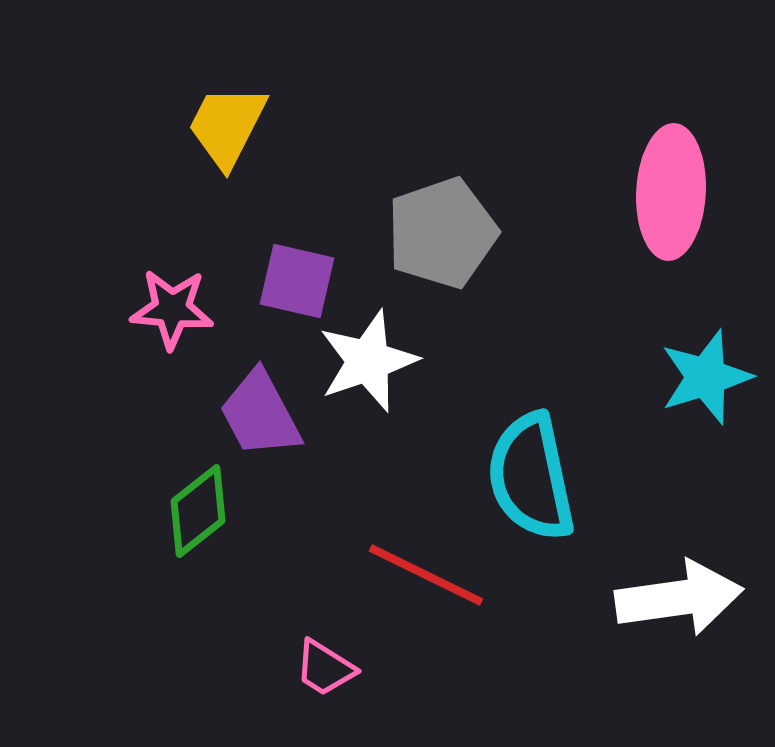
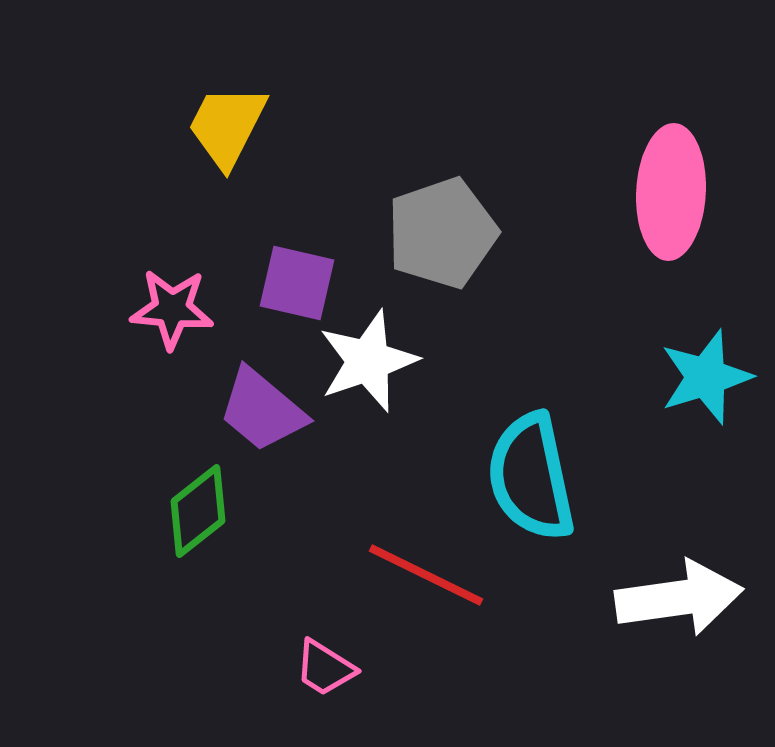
purple square: moved 2 px down
purple trapezoid: moved 2 px right, 4 px up; rotated 22 degrees counterclockwise
